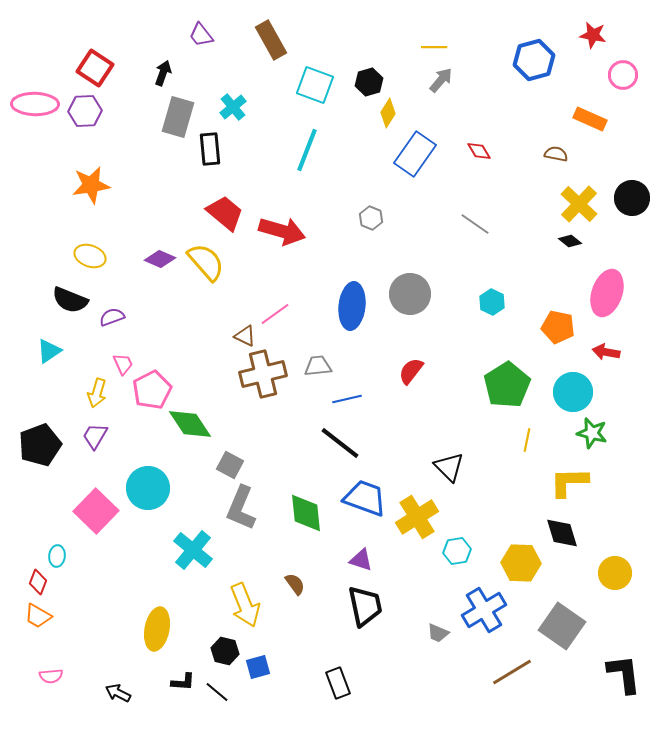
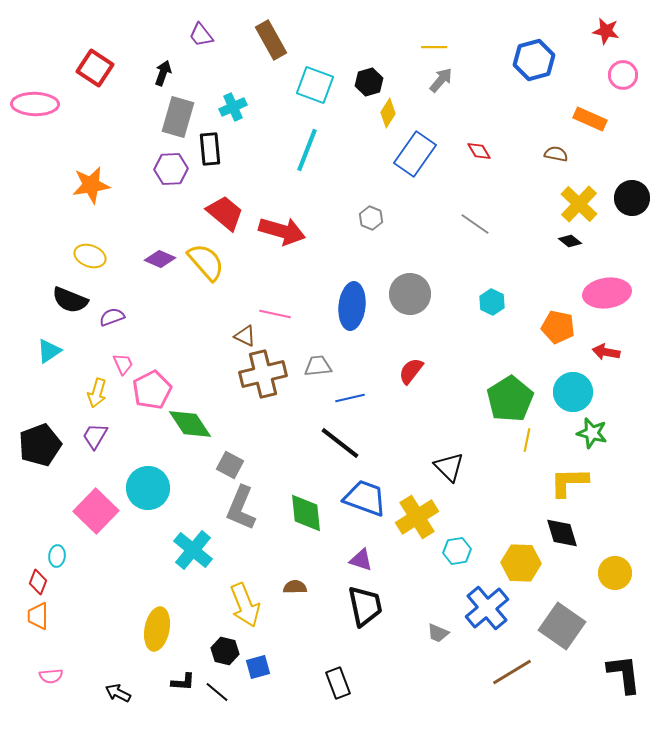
red star at (593, 35): moved 13 px right, 4 px up
cyan cross at (233, 107): rotated 16 degrees clockwise
purple hexagon at (85, 111): moved 86 px right, 58 px down
pink ellipse at (607, 293): rotated 63 degrees clockwise
pink line at (275, 314): rotated 48 degrees clockwise
green pentagon at (507, 385): moved 3 px right, 14 px down
blue line at (347, 399): moved 3 px right, 1 px up
brown semicircle at (295, 584): moved 3 px down; rotated 55 degrees counterclockwise
blue cross at (484, 610): moved 3 px right, 2 px up; rotated 9 degrees counterclockwise
orange trapezoid at (38, 616): rotated 60 degrees clockwise
